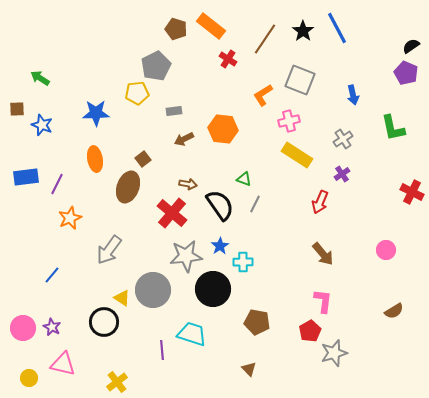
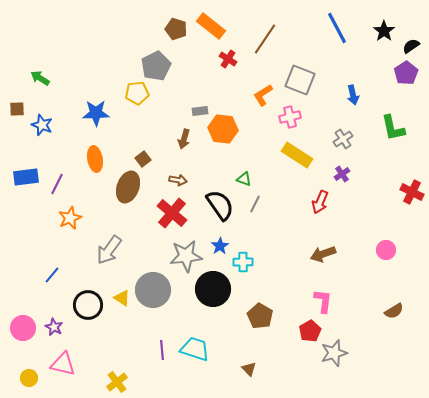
black star at (303, 31): moved 81 px right
purple pentagon at (406, 73): rotated 15 degrees clockwise
gray rectangle at (174, 111): moved 26 px right
pink cross at (289, 121): moved 1 px right, 4 px up
brown arrow at (184, 139): rotated 48 degrees counterclockwise
brown arrow at (188, 184): moved 10 px left, 4 px up
brown arrow at (323, 254): rotated 110 degrees clockwise
black circle at (104, 322): moved 16 px left, 17 px up
brown pentagon at (257, 322): moved 3 px right, 6 px up; rotated 20 degrees clockwise
purple star at (52, 327): moved 2 px right
cyan trapezoid at (192, 334): moved 3 px right, 15 px down
